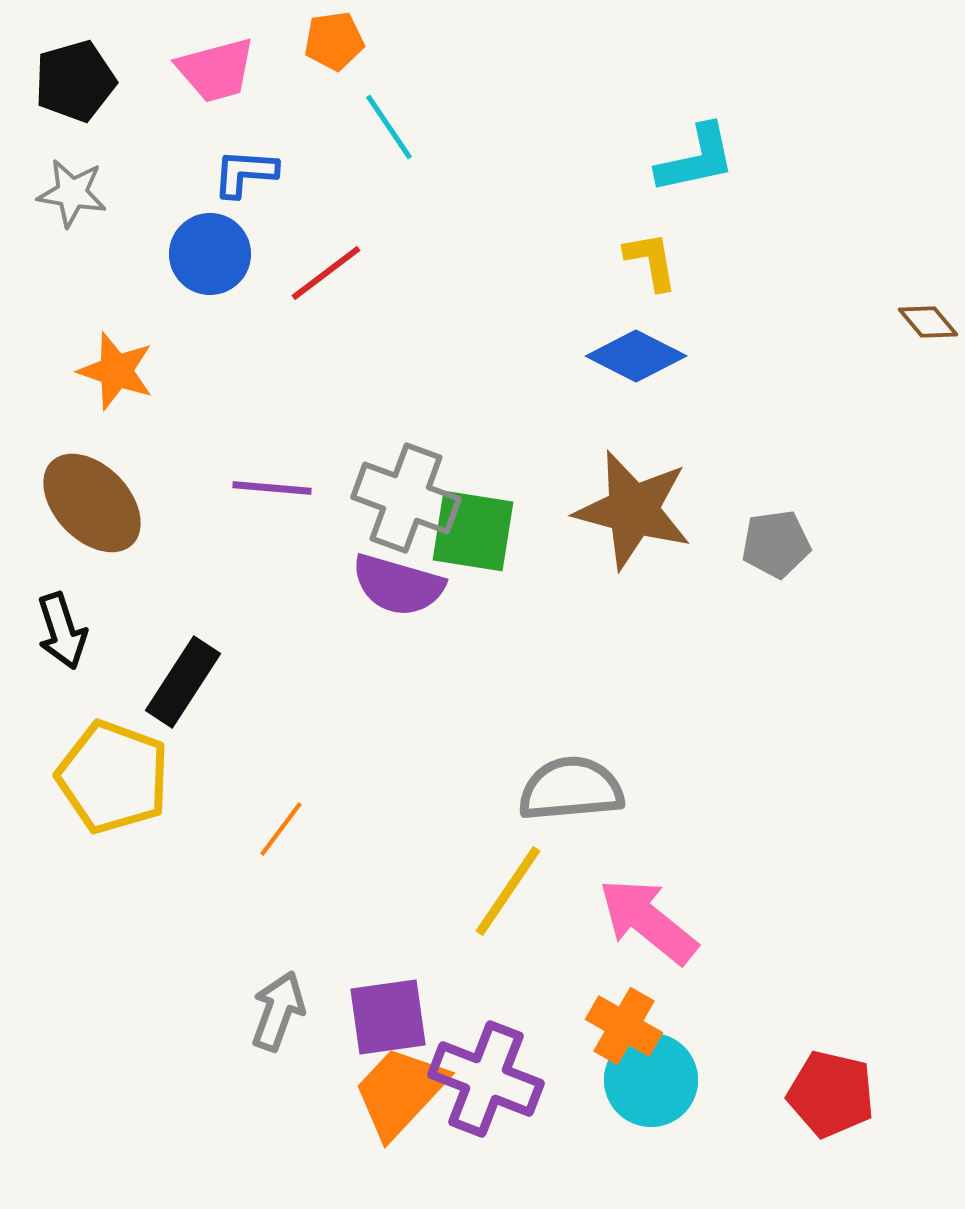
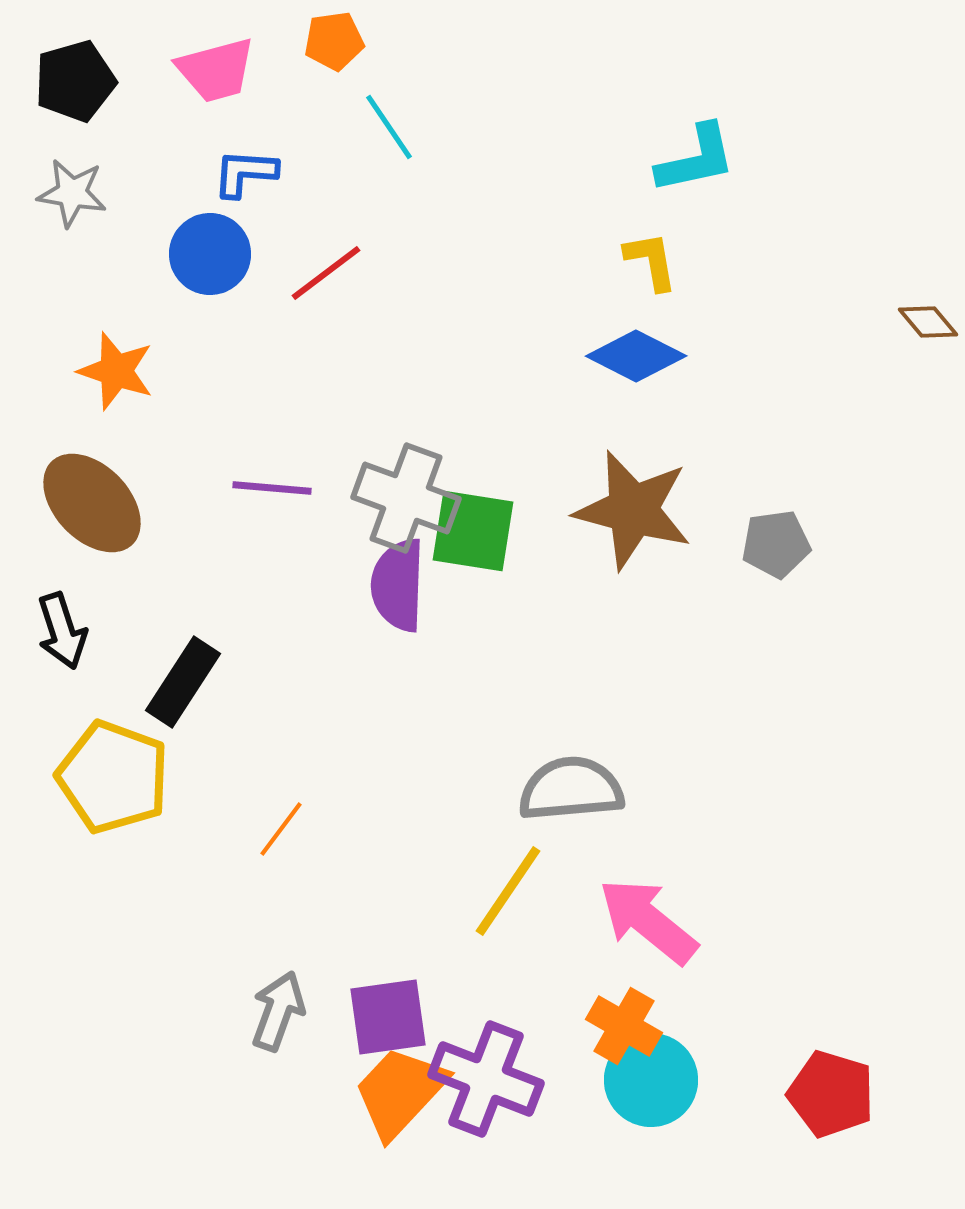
purple semicircle: rotated 76 degrees clockwise
red pentagon: rotated 4 degrees clockwise
